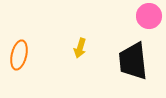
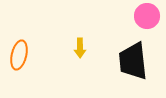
pink circle: moved 2 px left
yellow arrow: rotated 18 degrees counterclockwise
